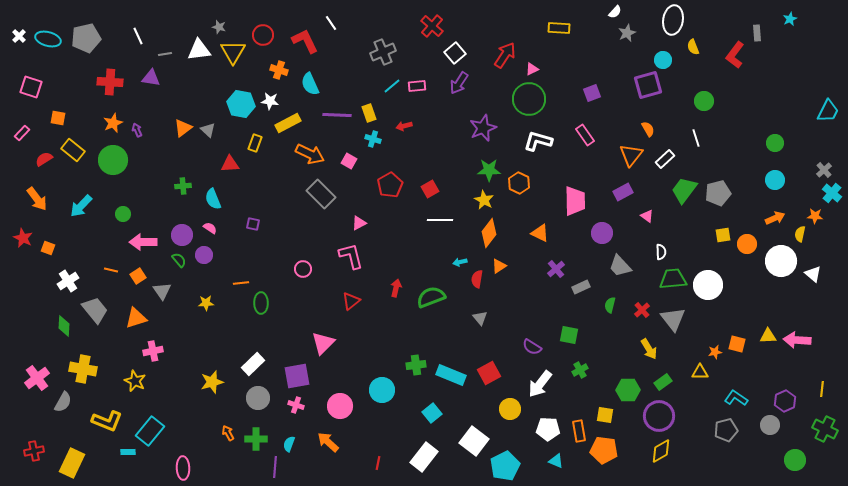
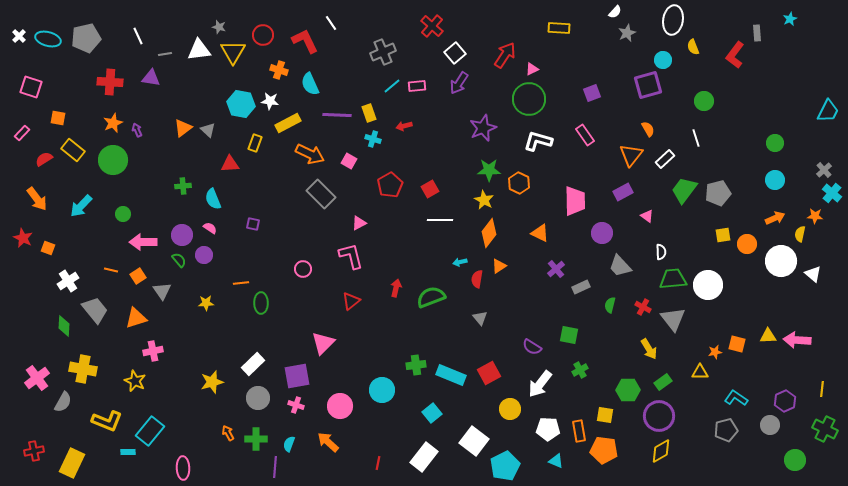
red cross at (642, 310): moved 1 px right, 3 px up; rotated 21 degrees counterclockwise
